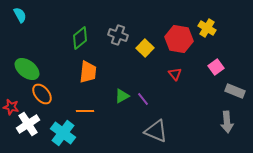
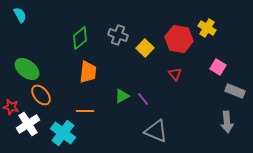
pink square: moved 2 px right; rotated 21 degrees counterclockwise
orange ellipse: moved 1 px left, 1 px down
